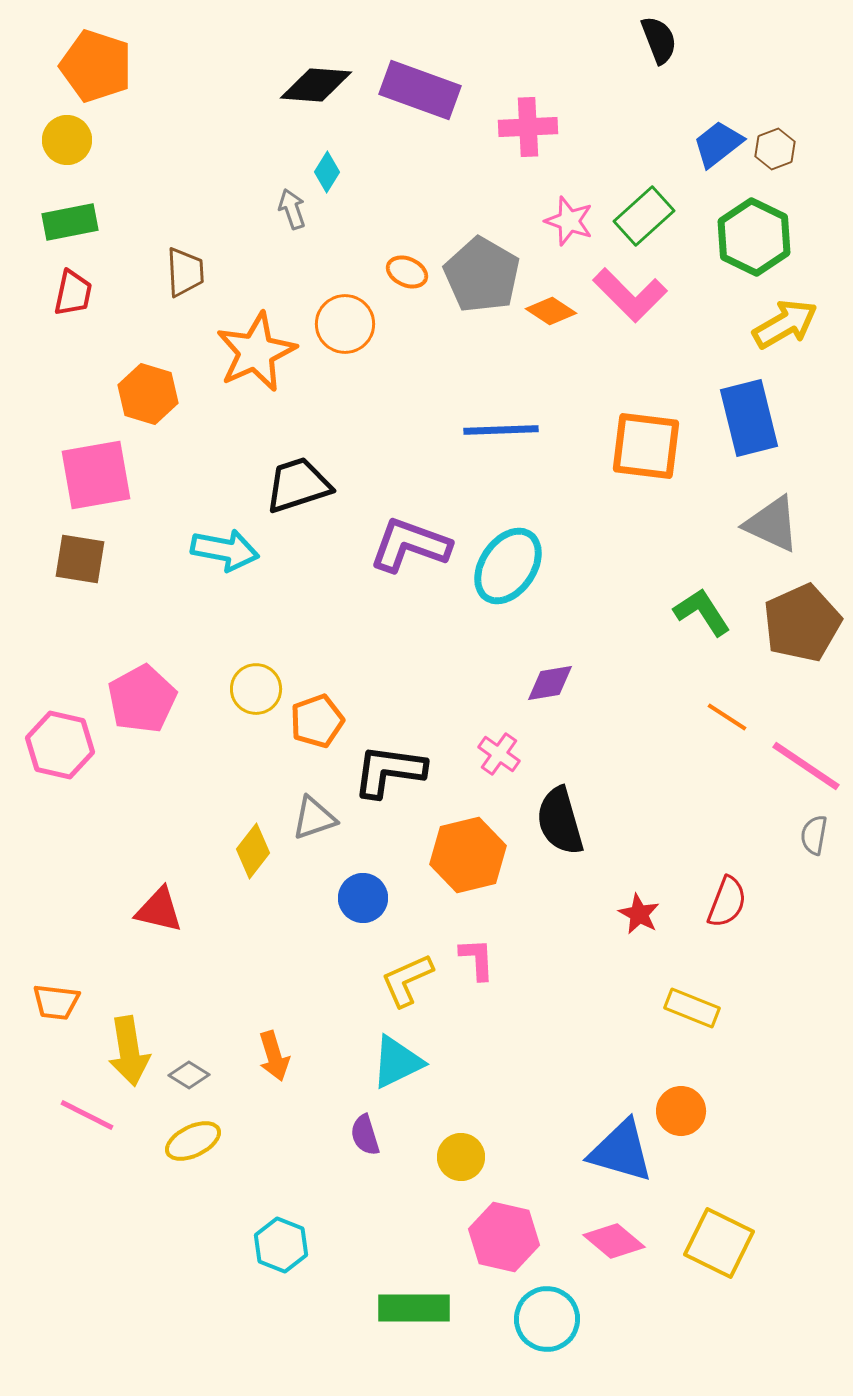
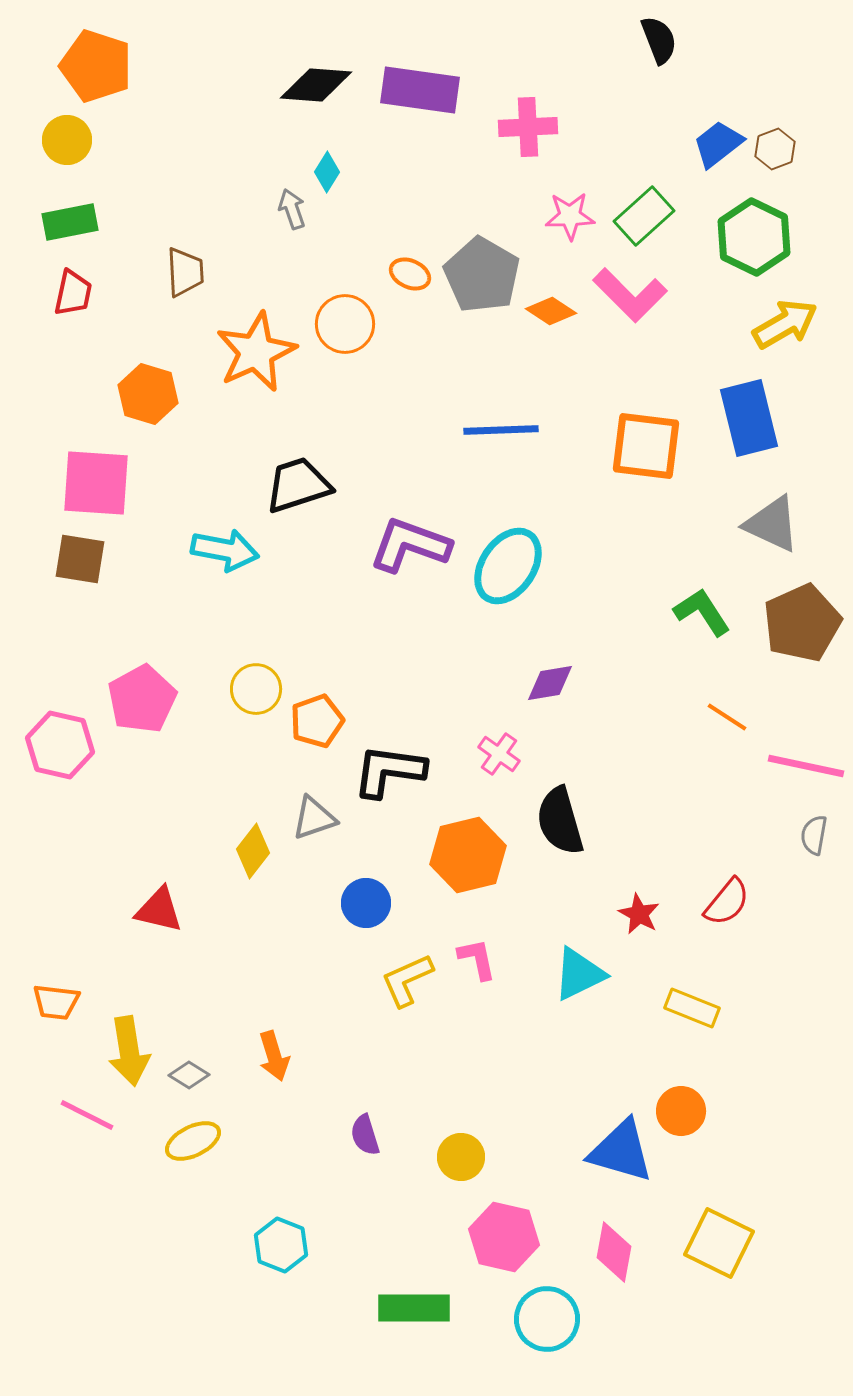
purple rectangle at (420, 90): rotated 12 degrees counterclockwise
pink star at (569, 221): moved 1 px right, 5 px up; rotated 21 degrees counterclockwise
orange ellipse at (407, 272): moved 3 px right, 2 px down
pink square at (96, 475): moved 8 px down; rotated 14 degrees clockwise
pink line at (806, 766): rotated 22 degrees counterclockwise
blue circle at (363, 898): moved 3 px right, 5 px down
red semicircle at (727, 902): rotated 18 degrees clockwise
pink L-shape at (477, 959): rotated 9 degrees counterclockwise
cyan triangle at (397, 1062): moved 182 px right, 88 px up
pink diamond at (614, 1241): moved 11 px down; rotated 60 degrees clockwise
